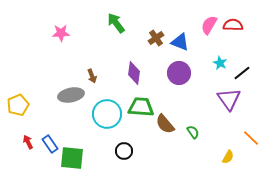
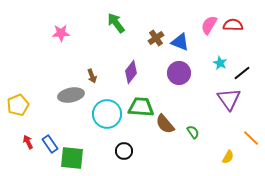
purple diamond: moved 3 px left, 1 px up; rotated 30 degrees clockwise
